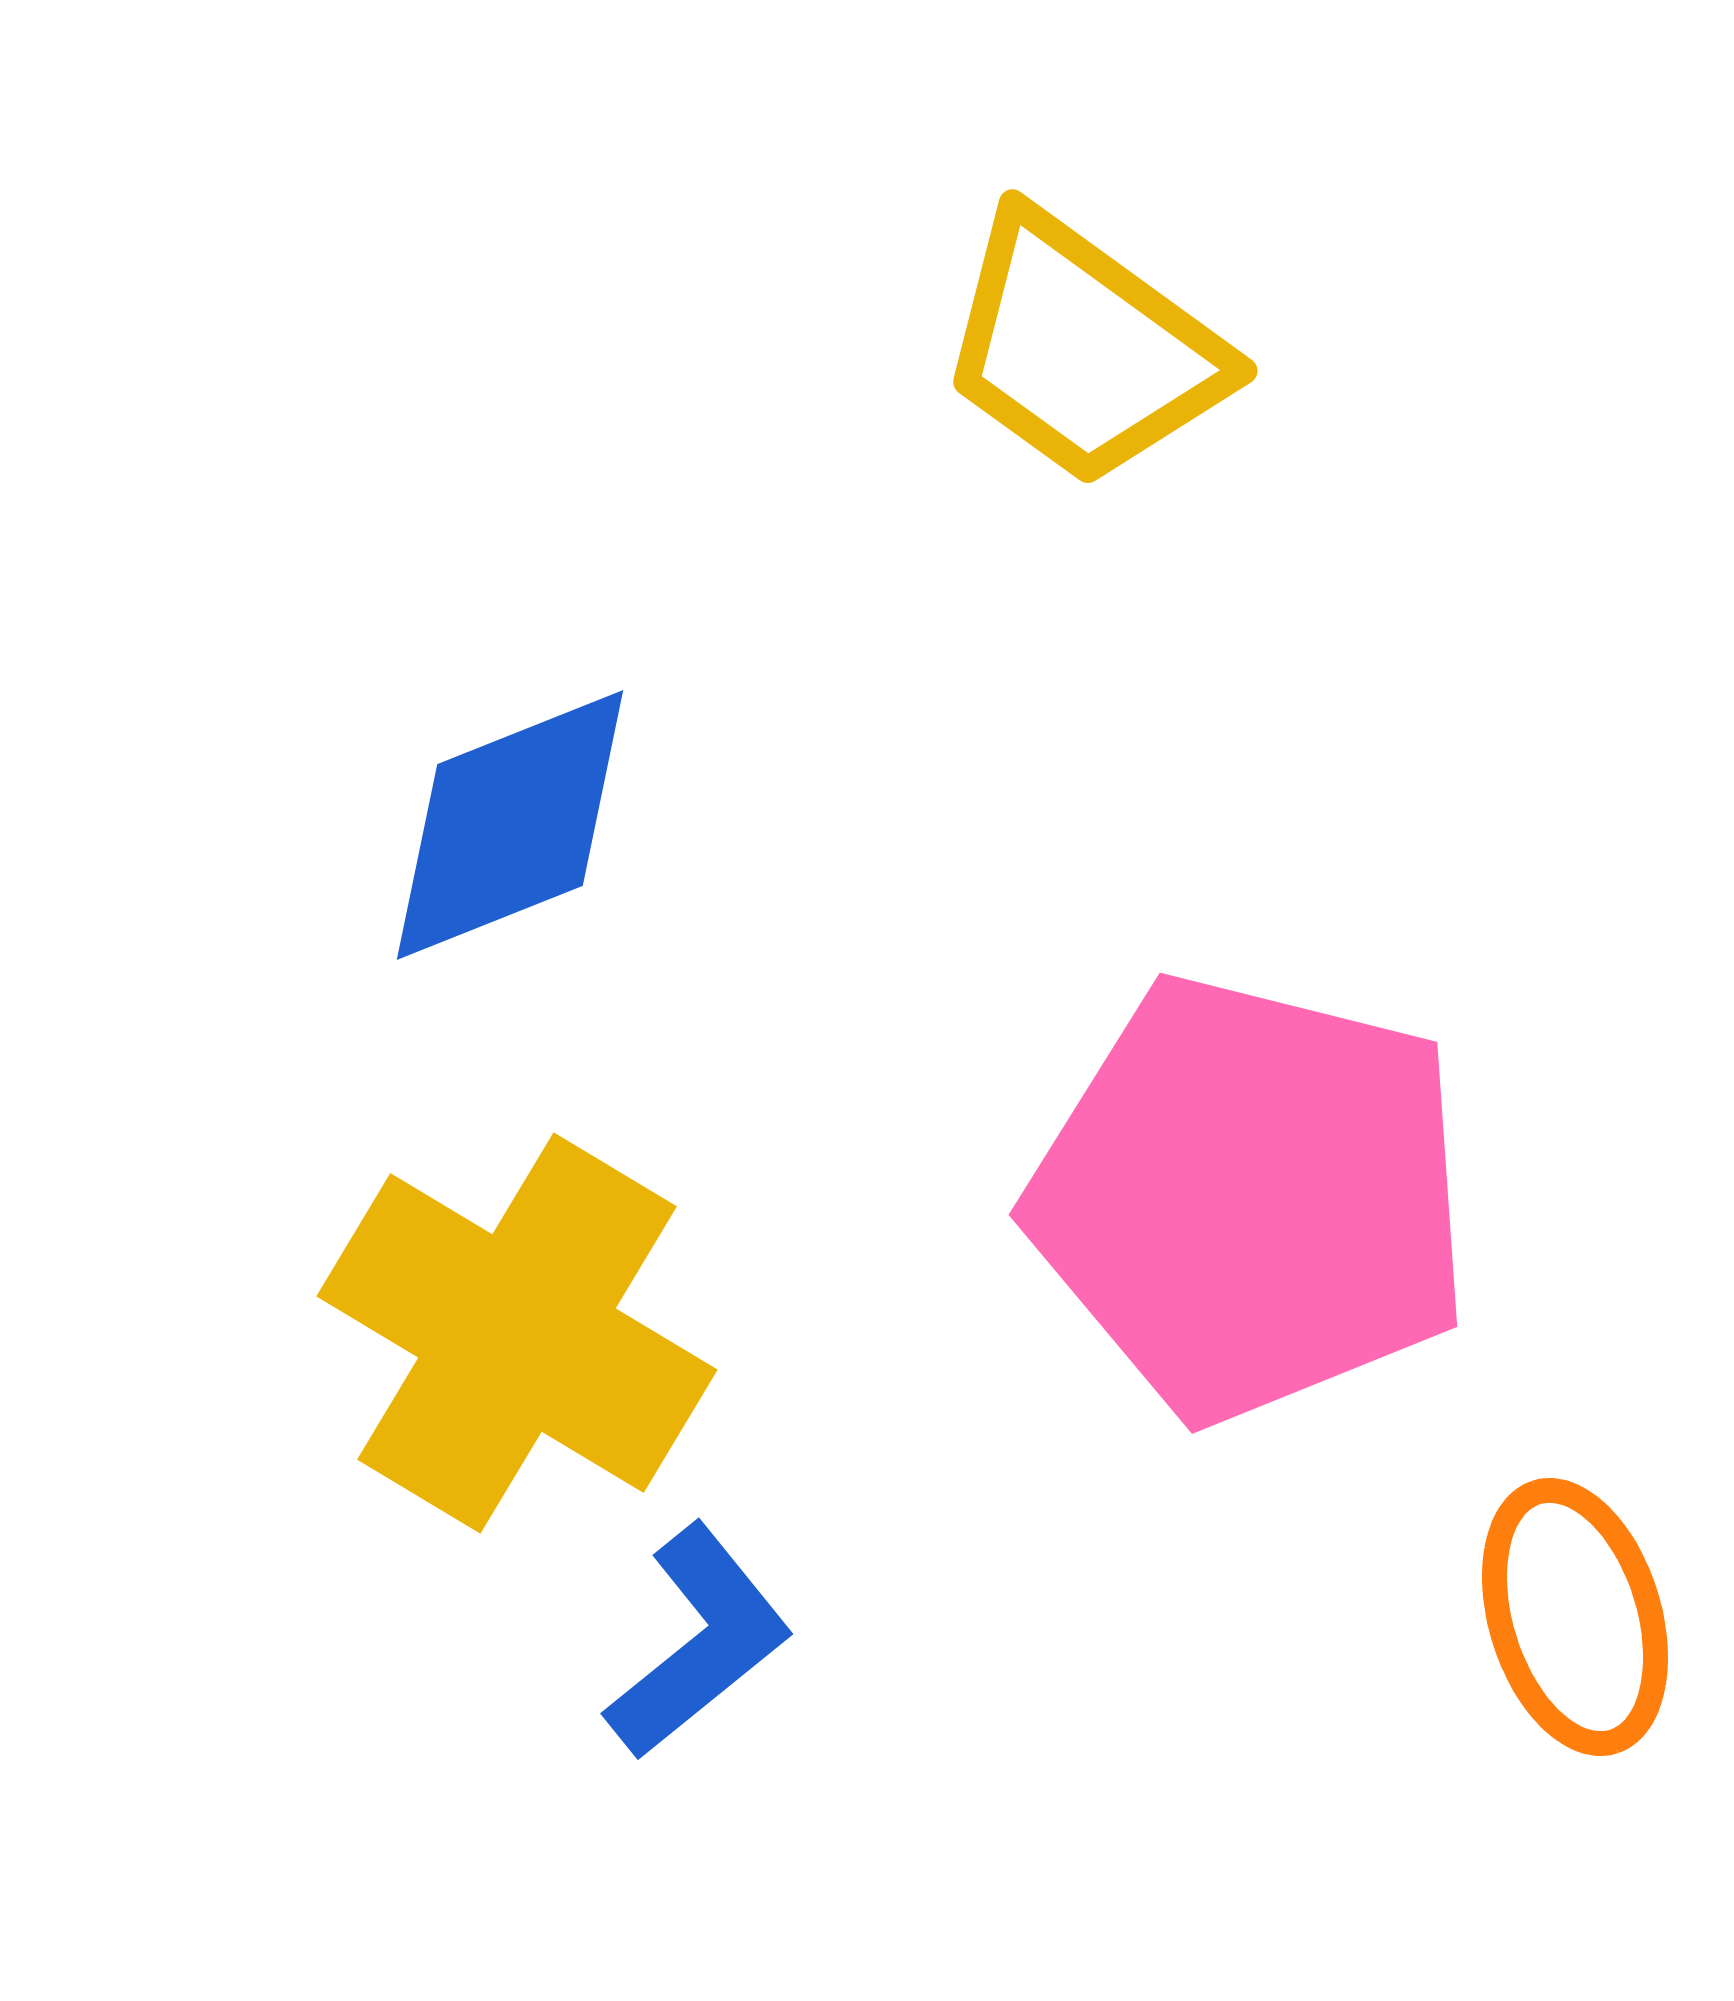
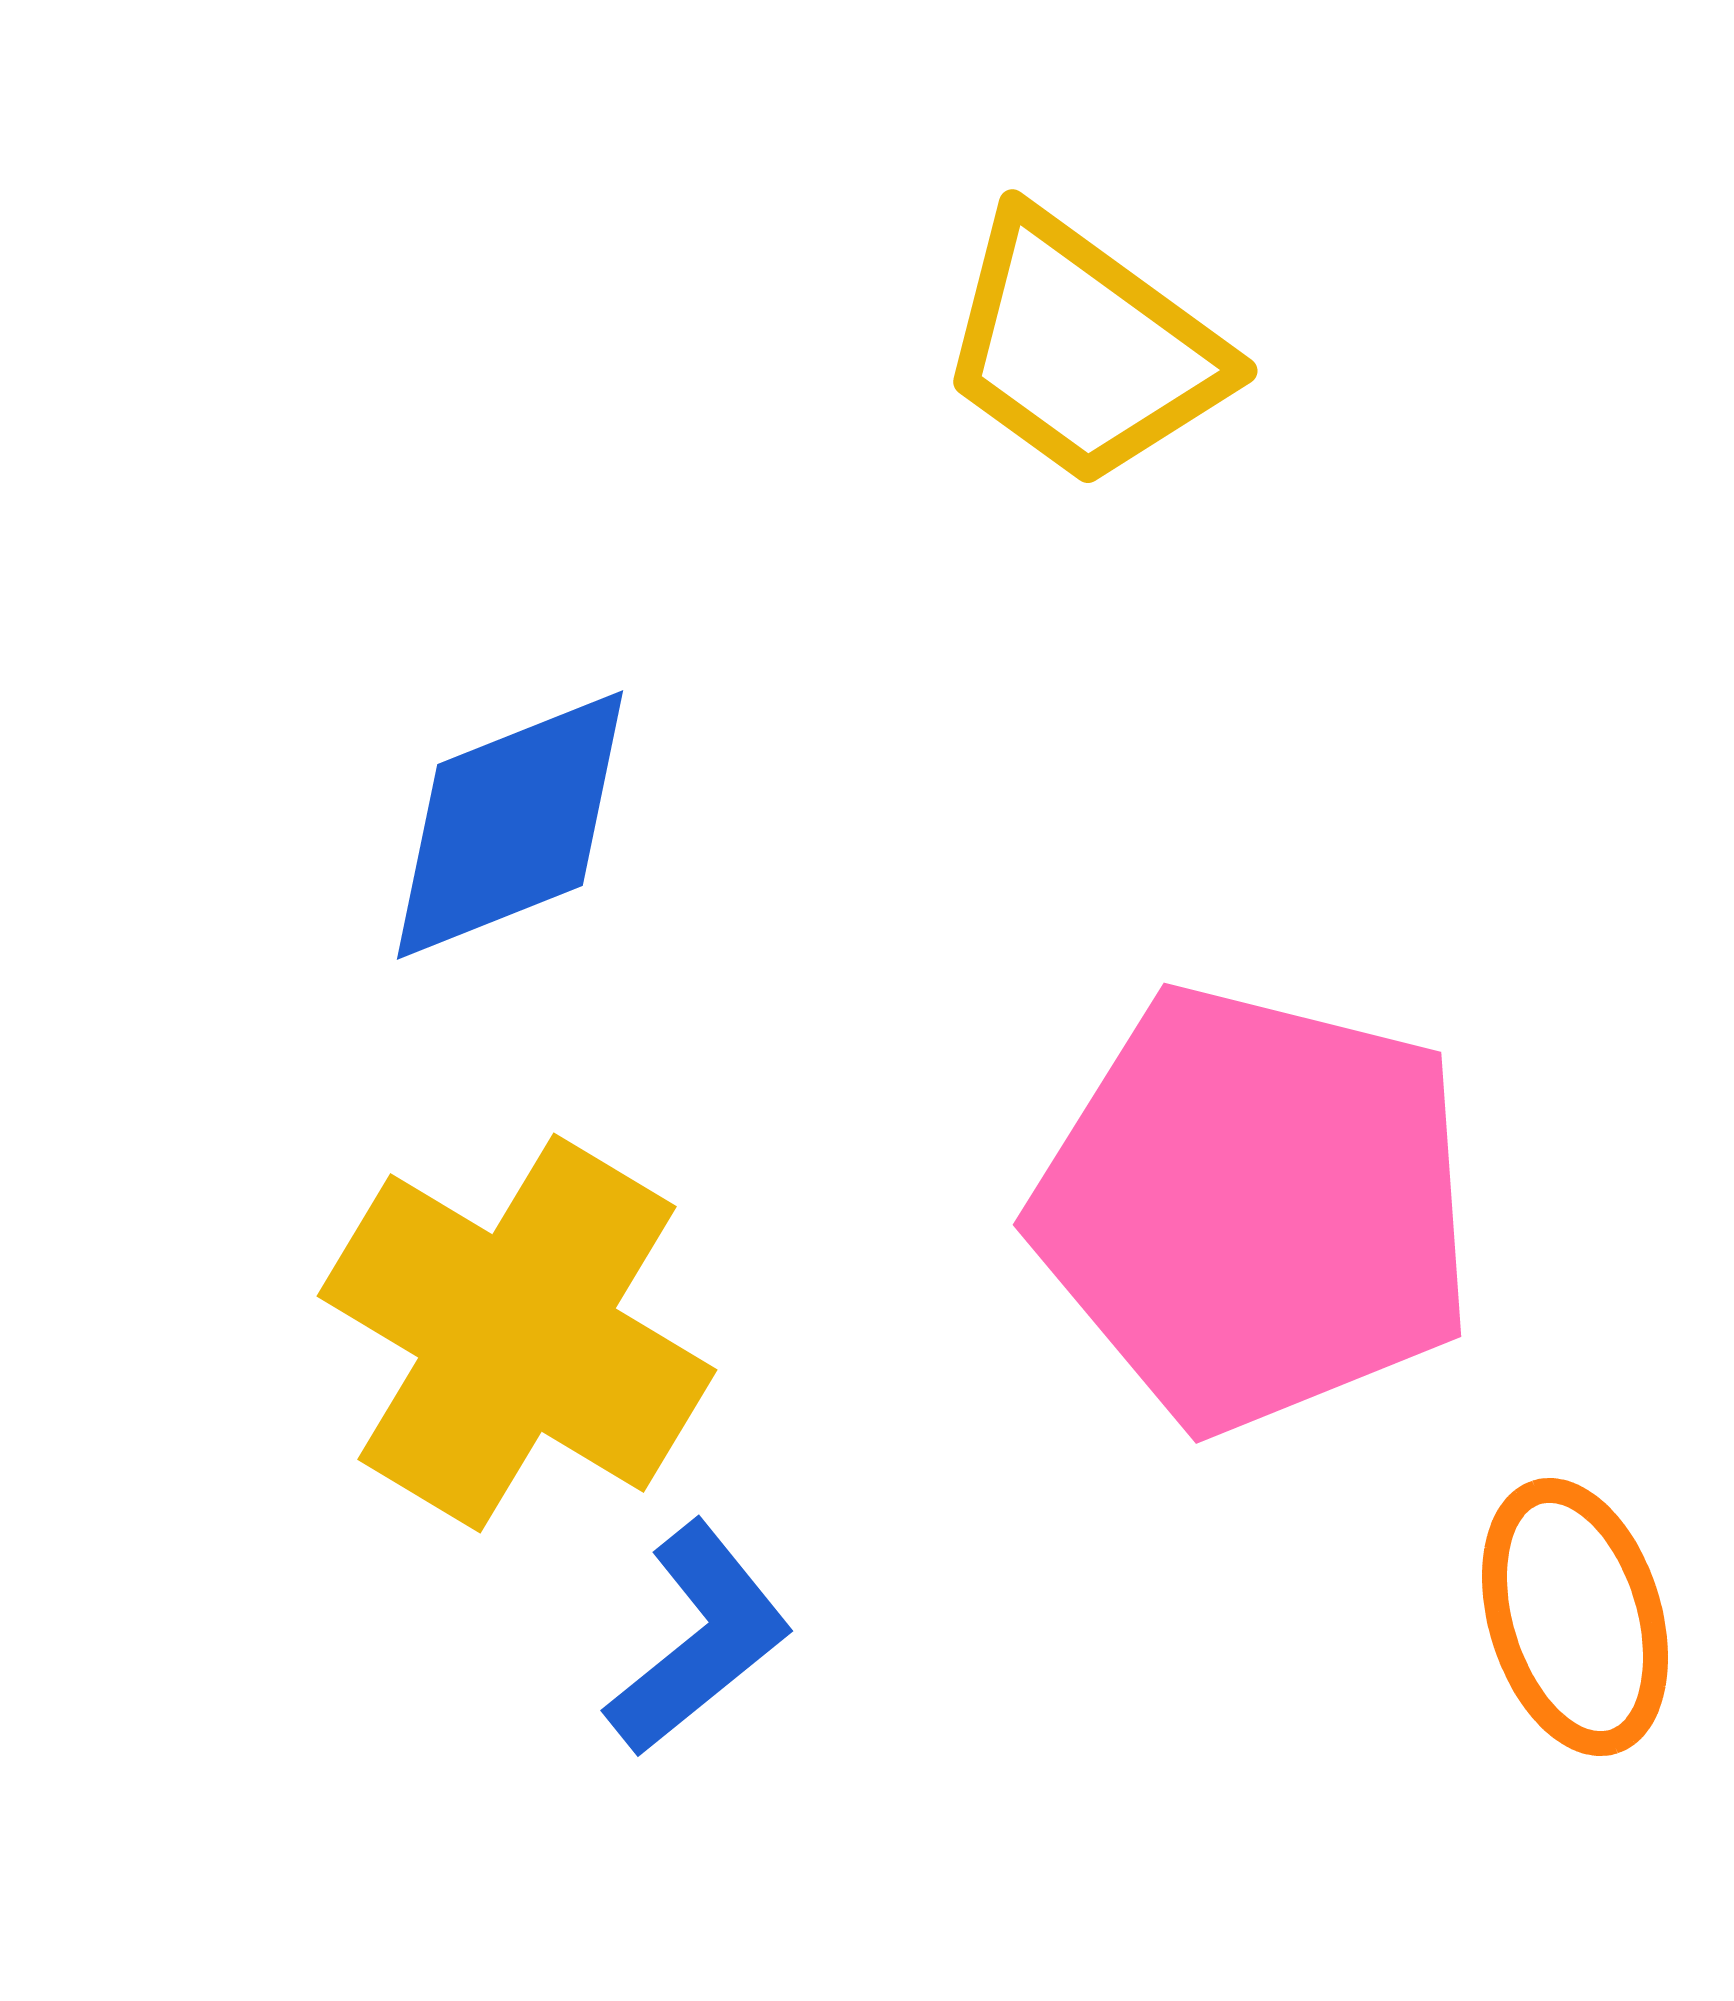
pink pentagon: moved 4 px right, 10 px down
blue L-shape: moved 3 px up
